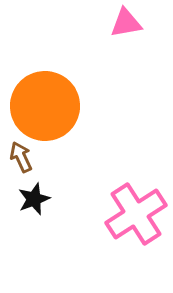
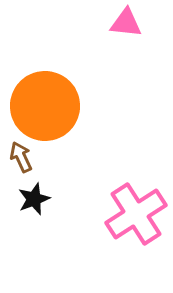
pink triangle: rotated 16 degrees clockwise
